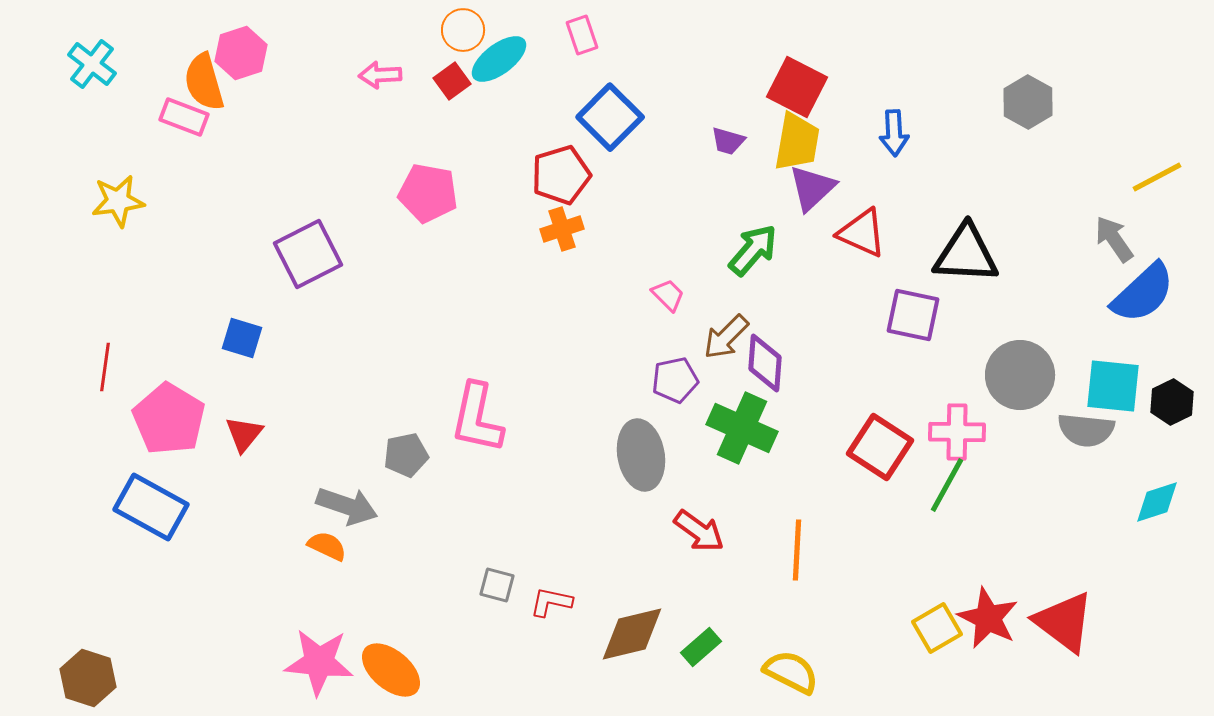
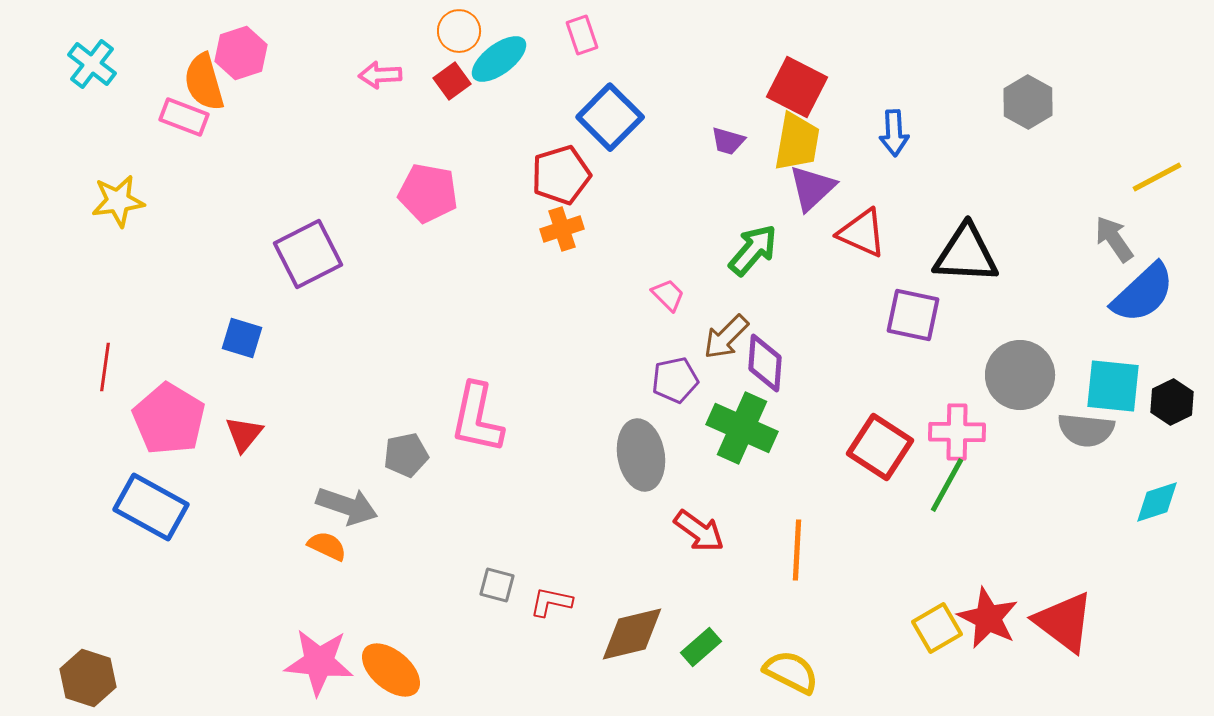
orange circle at (463, 30): moved 4 px left, 1 px down
